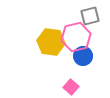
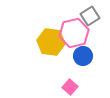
gray square: rotated 18 degrees counterclockwise
pink hexagon: moved 2 px left, 4 px up
pink square: moved 1 px left
